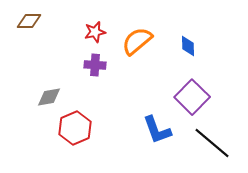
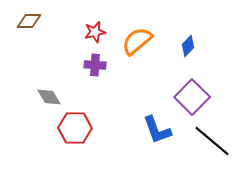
blue diamond: rotated 45 degrees clockwise
gray diamond: rotated 70 degrees clockwise
red hexagon: rotated 24 degrees clockwise
black line: moved 2 px up
